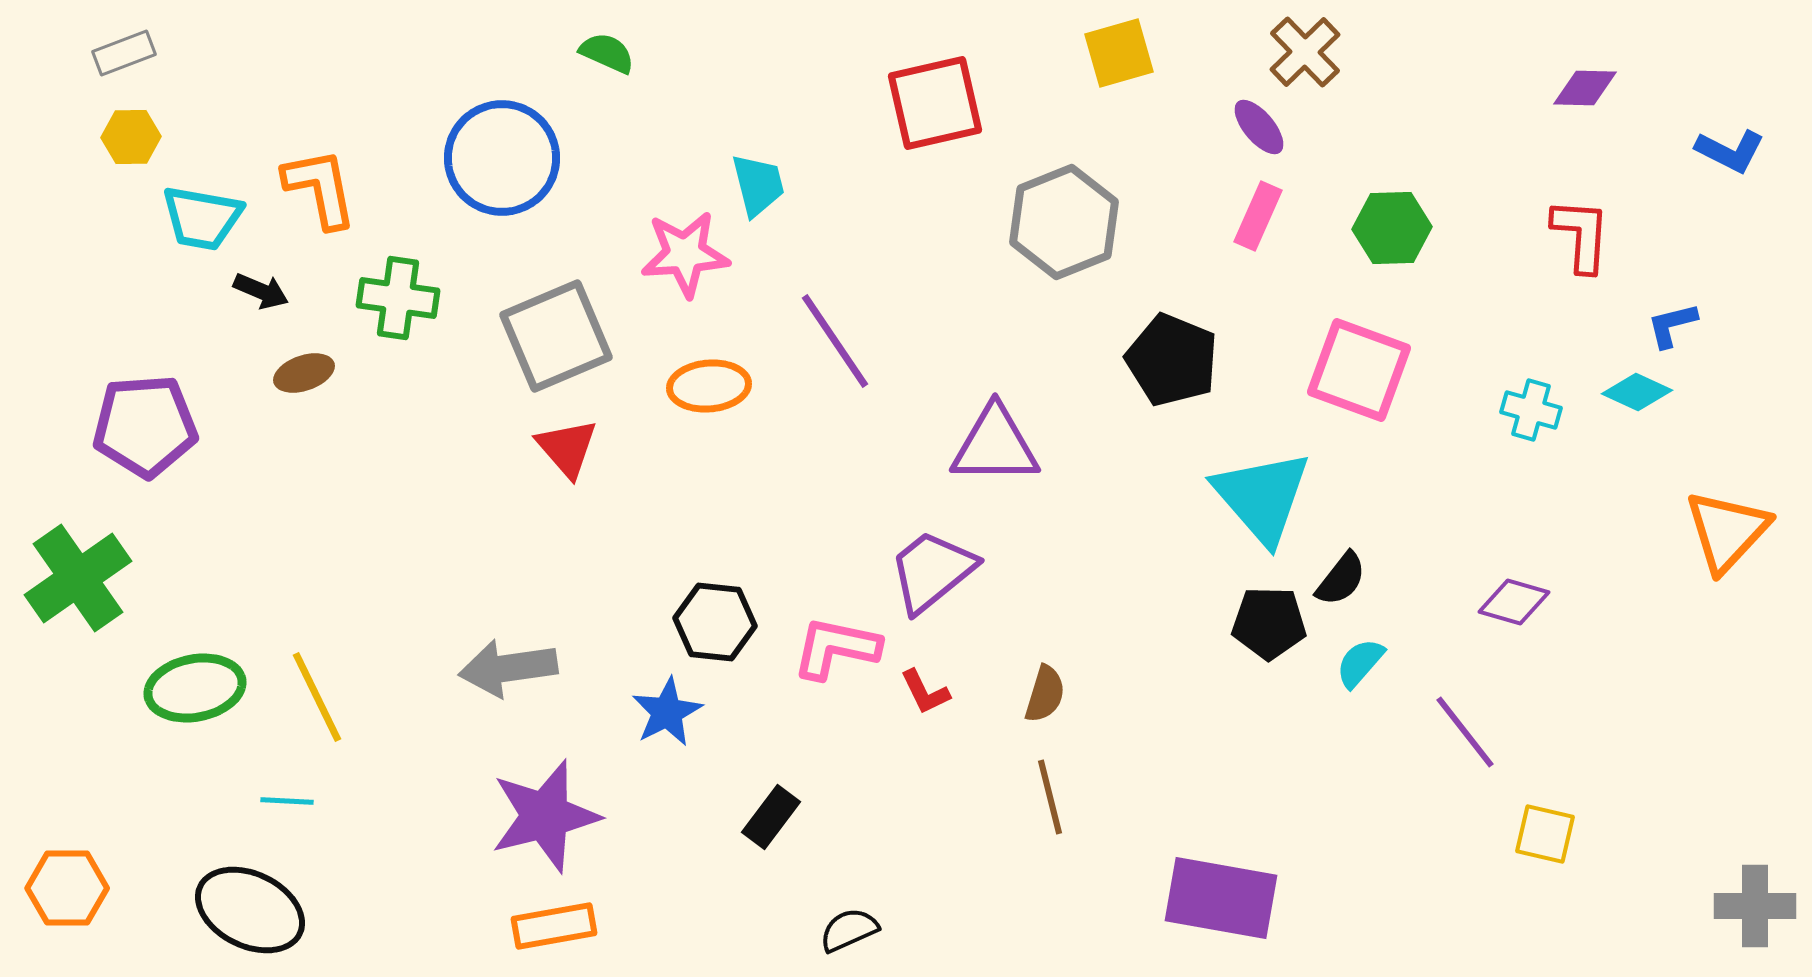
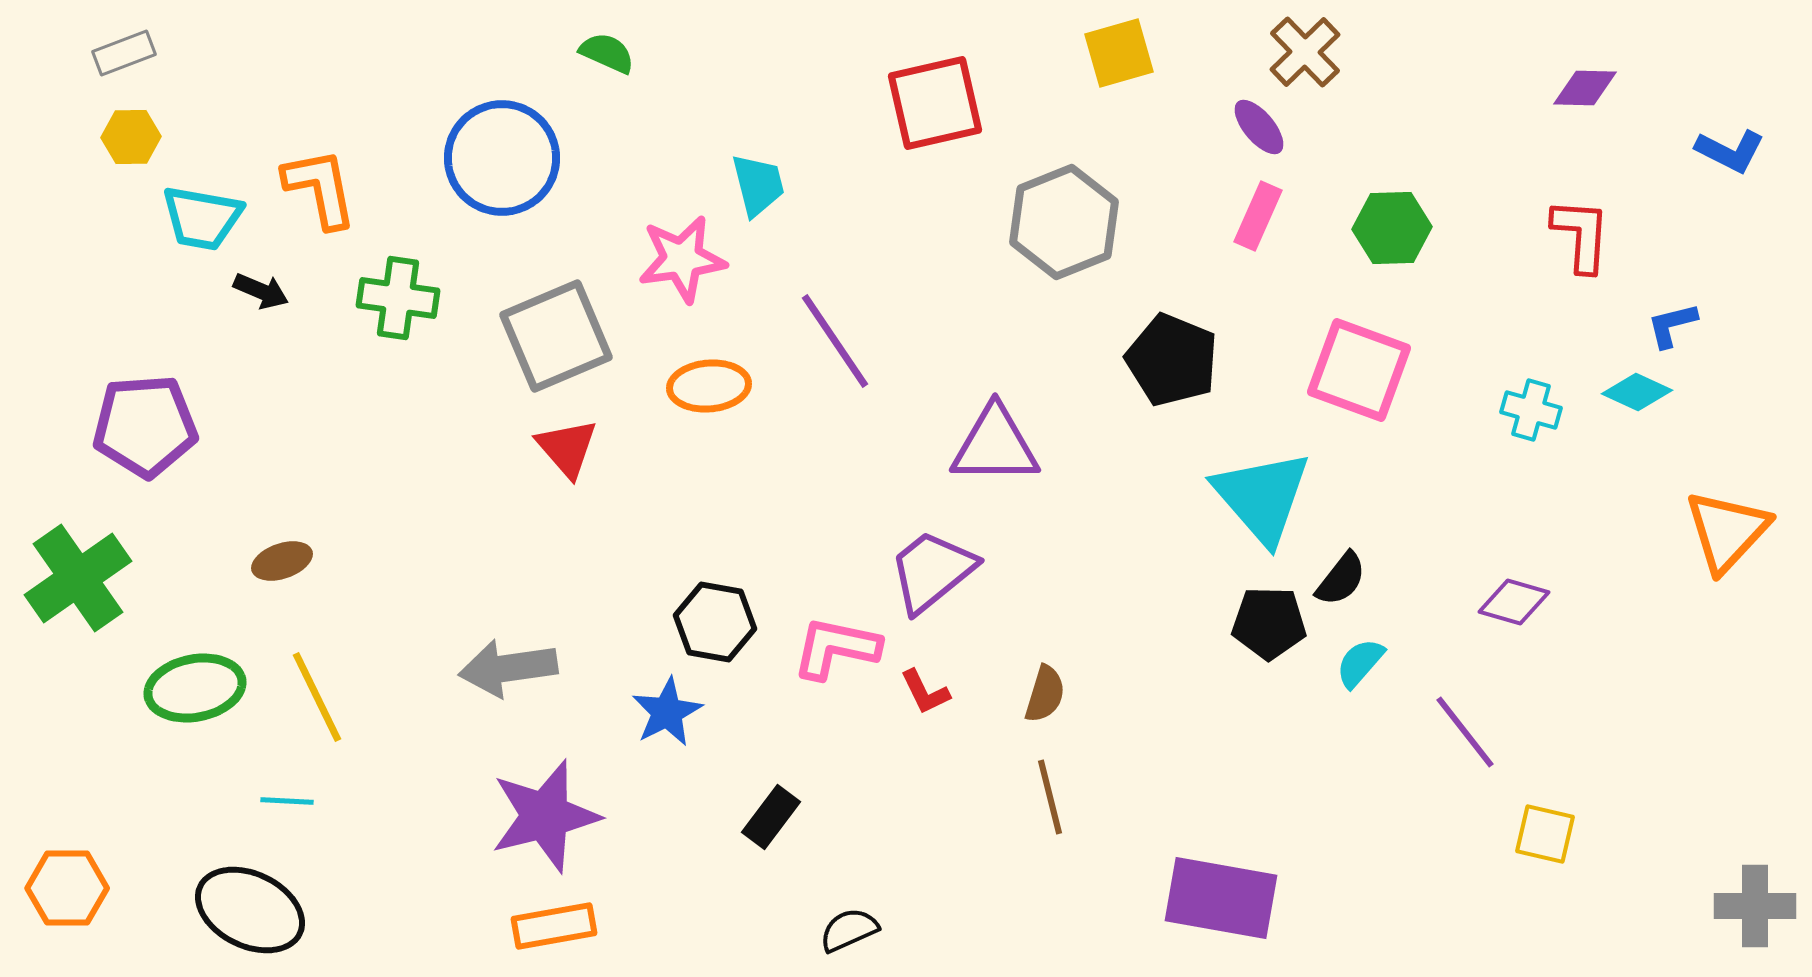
pink star at (685, 254): moved 3 px left, 5 px down; rotated 4 degrees counterclockwise
brown ellipse at (304, 373): moved 22 px left, 188 px down
black hexagon at (715, 622): rotated 4 degrees clockwise
